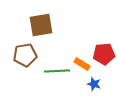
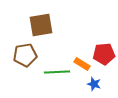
green line: moved 1 px down
